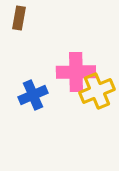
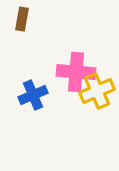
brown rectangle: moved 3 px right, 1 px down
pink cross: rotated 6 degrees clockwise
